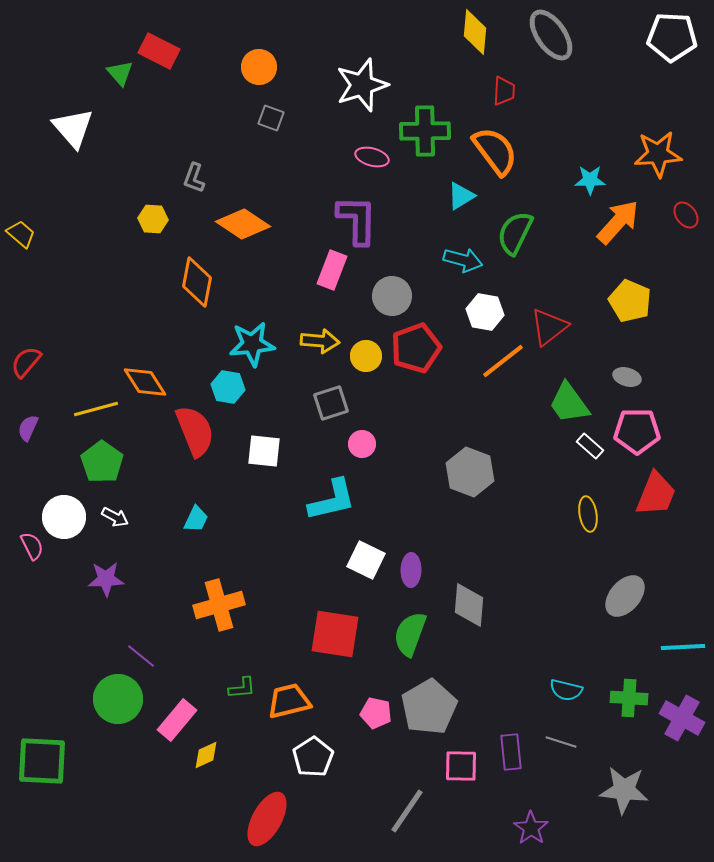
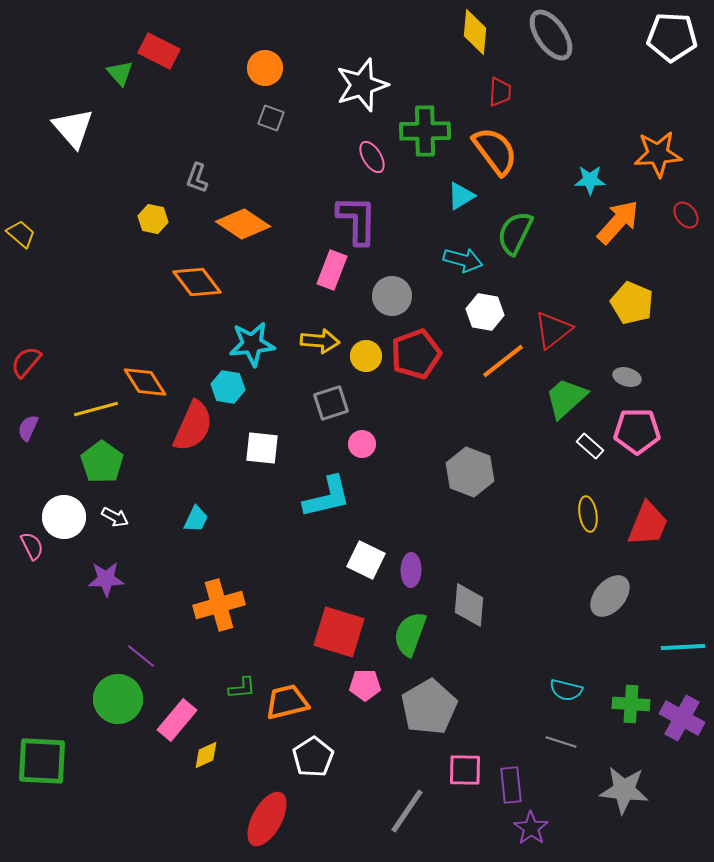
orange circle at (259, 67): moved 6 px right, 1 px down
red trapezoid at (504, 91): moved 4 px left, 1 px down
pink ellipse at (372, 157): rotated 44 degrees clockwise
gray L-shape at (194, 178): moved 3 px right
yellow hexagon at (153, 219): rotated 8 degrees clockwise
orange diamond at (197, 282): rotated 48 degrees counterclockwise
yellow pentagon at (630, 301): moved 2 px right, 2 px down
red triangle at (549, 327): moved 4 px right, 3 px down
red pentagon at (416, 348): moved 6 px down
green trapezoid at (569, 403): moved 3 px left, 5 px up; rotated 84 degrees clockwise
red semicircle at (195, 431): moved 2 px left, 5 px up; rotated 46 degrees clockwise
white square at (264, 451): moved 2 px left, 3 px up
red trapezoid at (656, 494): moved 8 px left, 30 px down
cyan L-shape at (332, 500): moved 5 px left, 3 px up
gray ellipse at (625, 596): moved 15 px left
red square at (335, 634): moved 4 px right, 2 px up; rotated 8 degrees clockwise
green cross at (629, 698): moved 2 px right, 6 px down
orange trapezoid at (289, 701): moved 2 px left, 1 px down
pink pentagon at (376, 713): moved 11 px left, 28 px up; rotated 12 degrees counterclockwise
purple rectangle at (511, 752): moved 33 px down
pink square at (461, 766): moved 4 px right, 4 px down
